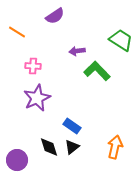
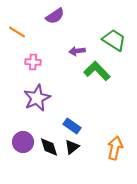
green trapezoid: moved 7 px left
pink cross: moved 4 px up
orange arrow: moved 1 px down
purple circle: moved 6 px right, 18 px up
